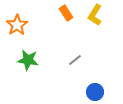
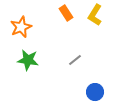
orange star: moved 4 px right, 2 px down; rotated 10 degrees clockwise
